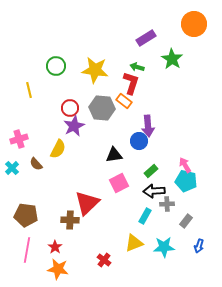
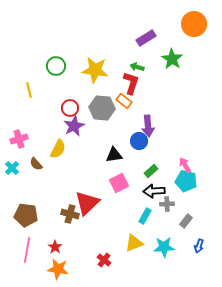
brown cross: moved 6 px up; rotated 12 degrees clockwise
